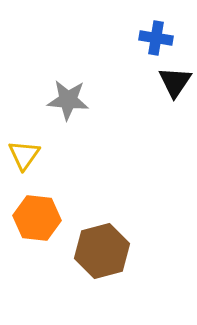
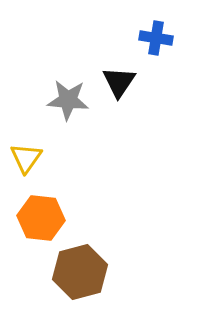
black triangle: moved 56 px left
yellow triangle: moved 2 px right, 3 px down
orange hexagon: moved 4 px right
brown hexagon: moved 22 px left, 21 px down
